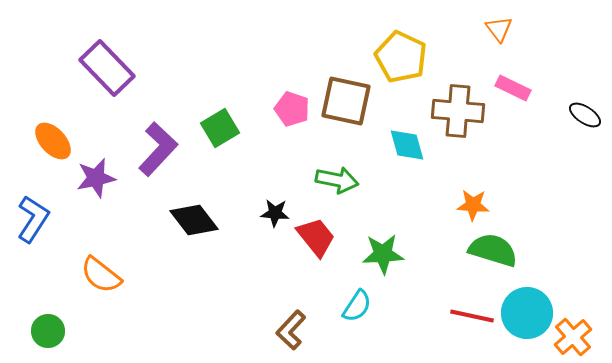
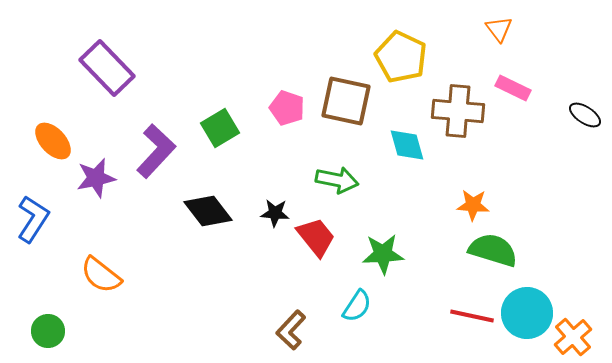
pink pentagon: moved 5 px left, 1 px up
purple L-shape: moved 2 px left, 2 px down
black diamond: moved 14 px right, 9 px up
